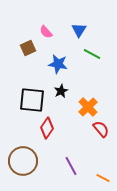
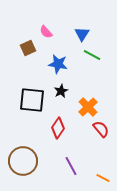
blue triangle: moved 3 px right, 4 px down
green line: moved 1 px down
red diamond: moved 11 px right
